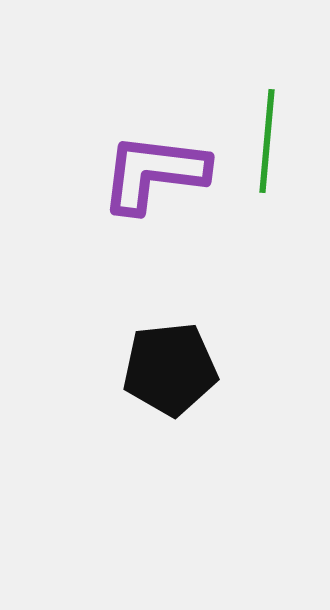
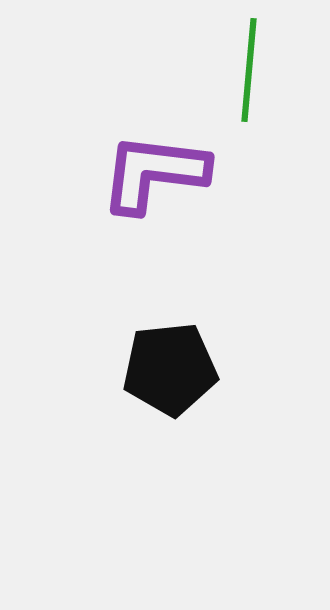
green line: moved 18 px left, 71 px up
